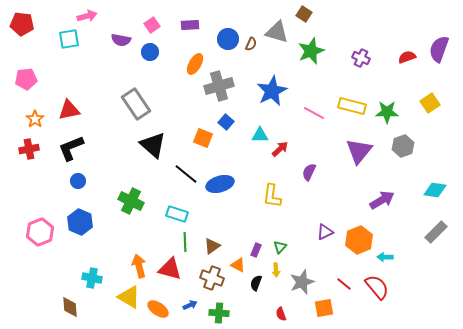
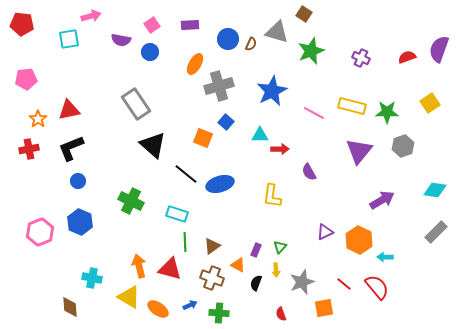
pink arrow at (87, 16): moved 4 px right
orange star at (35, 119): moved 3 px right
red arrow at (280, 149): rotated 42 degrees clockwise
purple semicircle at (309, 172): rotated 54 degrees counterclockwise
orange hexagon at (359, 240): rotated 12 degrees counterclockwise
